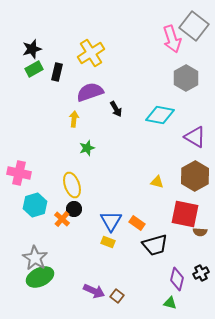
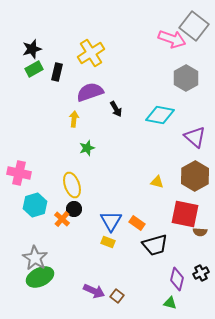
pink arrow: rotated 52 degrees counterclockwise
purple triangle: rotated 10 degrees clockwise
